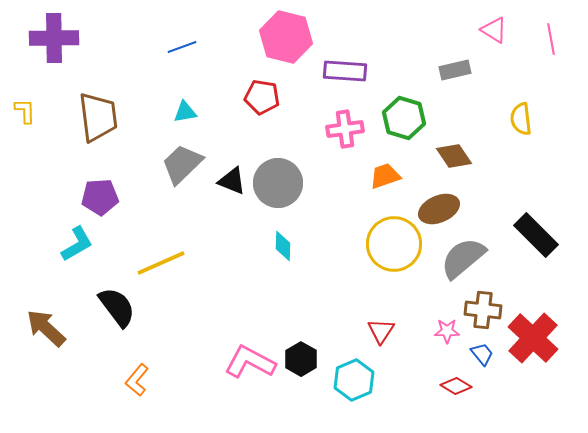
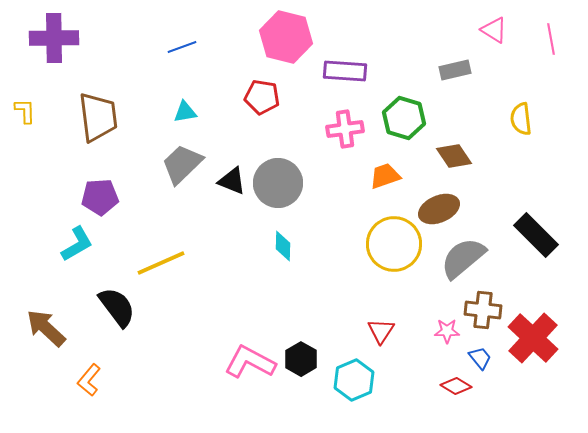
blue trapezoid: moved 2 px left, 4 px down
orange L-shape: moved 48 px left
